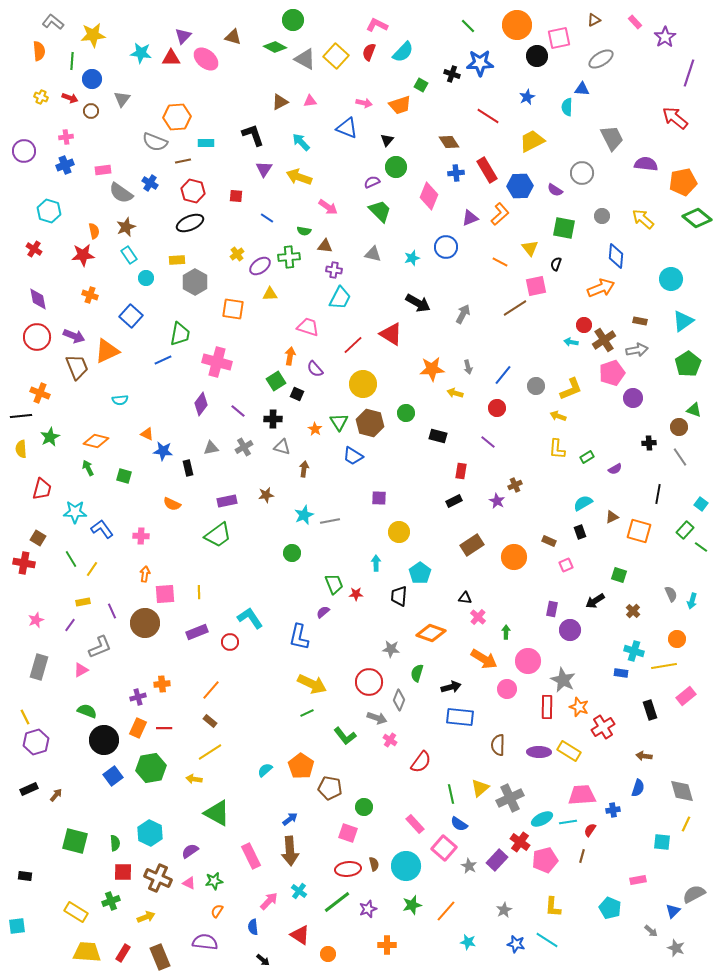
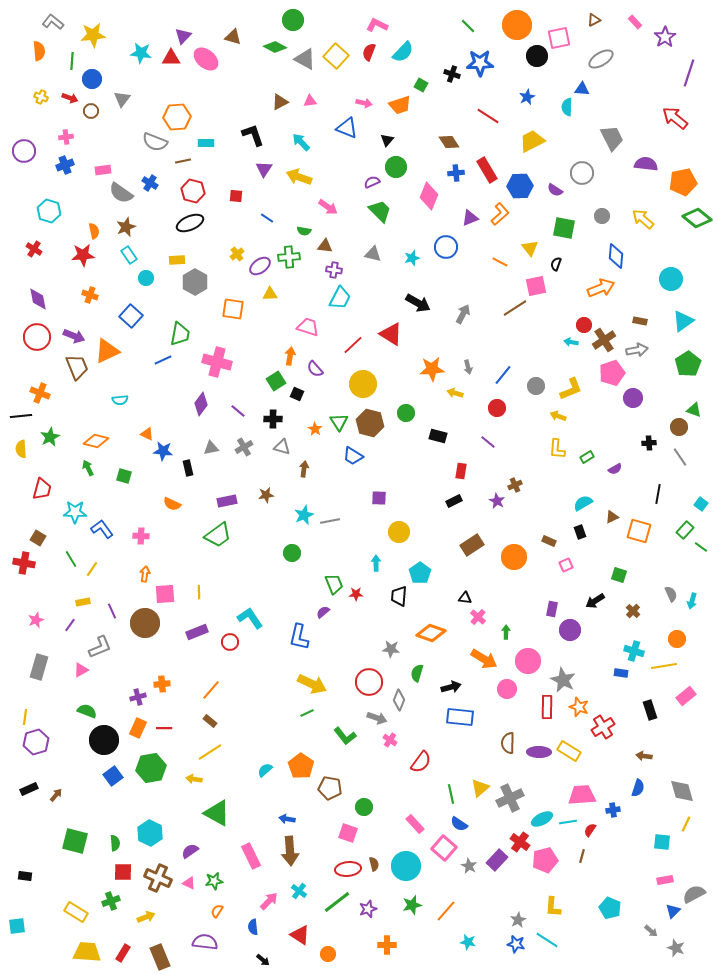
yellow line at (25, 717): rotated 35 degrees clockwise
brown semicircle at (498, 745): moved 10 px right, 2 px up
blue arrow at (290, 819): moved 3 px left; rotated 133 degrees counterclockwise
pink rectangle at (638, 880): moved 27 px right
gray star at (504, 910): moved 14 px right, 10 px down
